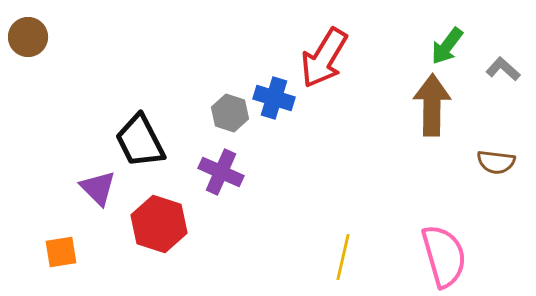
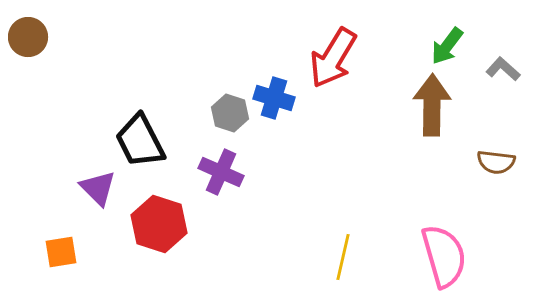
red arrow: moved 9 px right
